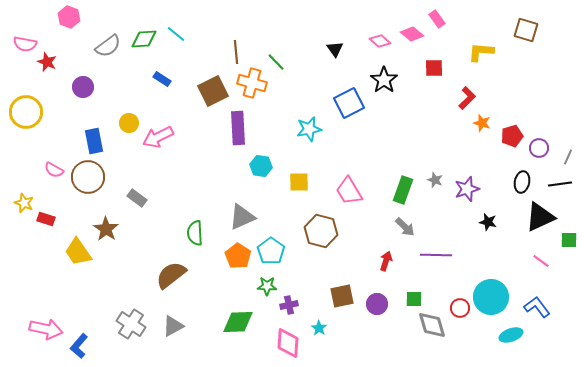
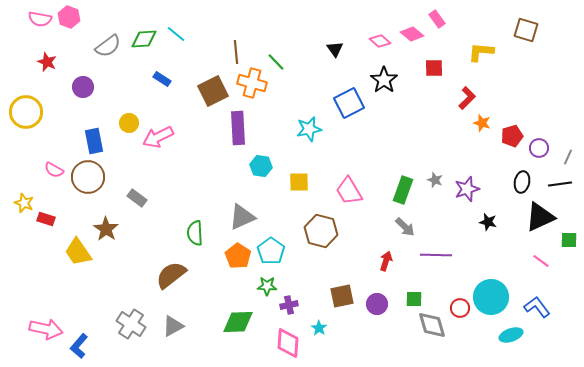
pink semicircle at (25, 44): moved 15 px right, 25 px up
